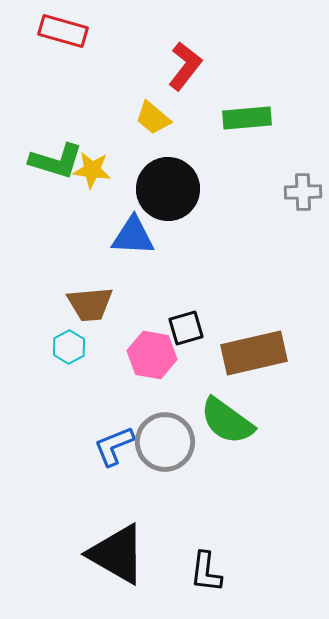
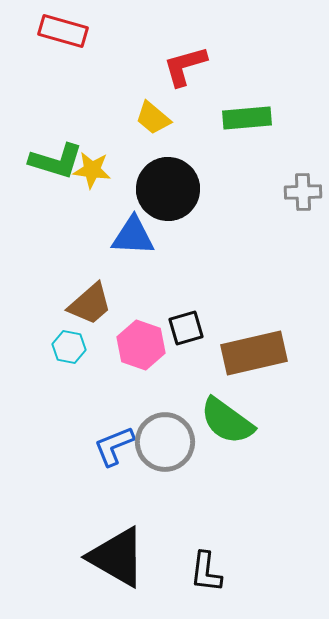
red L-shape: rotated 144 degrees counterclockwise
brown trapezoid: rotated 36 degrees counterclockwise
cyan hexagon: rotated 20 degrees counterclockwise
pink hexagon: moved 11 px left, 10 px up; rotated 9 degrees clockwise
black triangle: moved 3 px down
